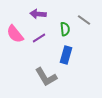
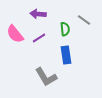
blue rectangle: rotated 24 degrees counterclockwise
